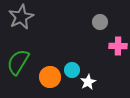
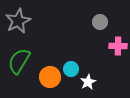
gray star: moved 3 px left, 4 px down
green semicircle: moved 1 px right, 1 px up
cyan circle: moved 1 px left, 1 px up
